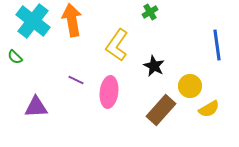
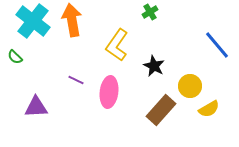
blue line: rotated 32 degrees counterclockwise
